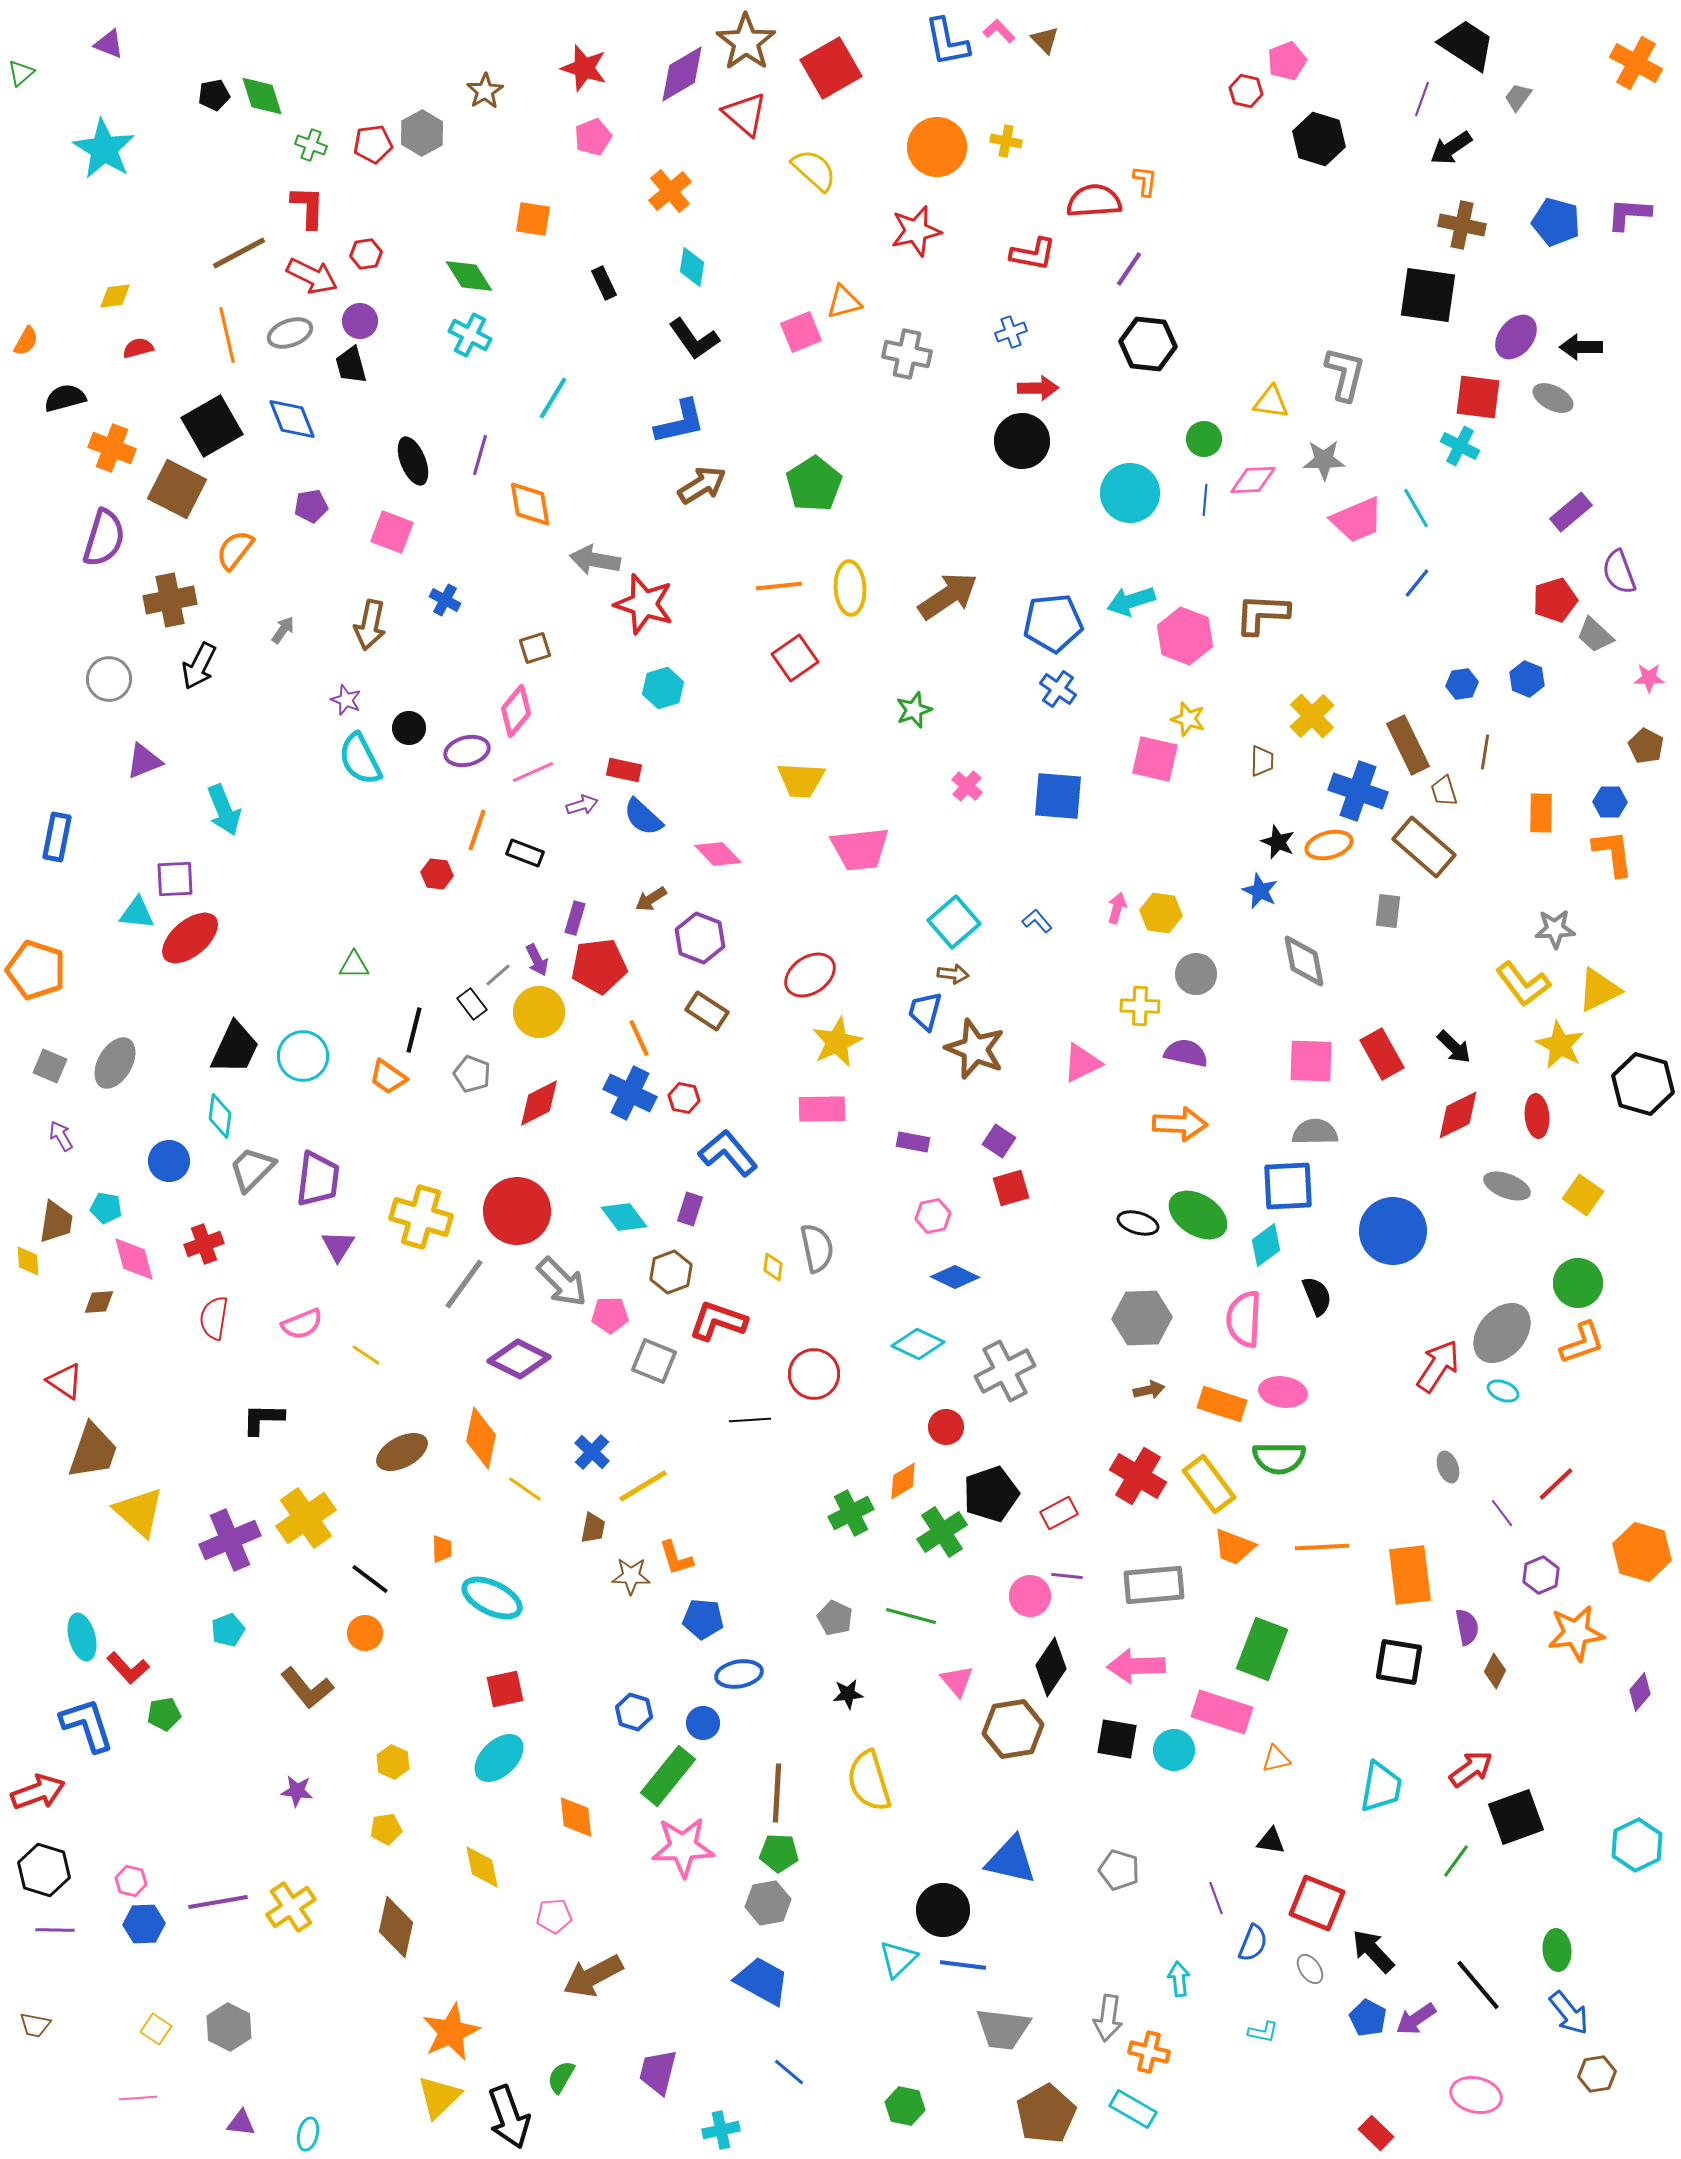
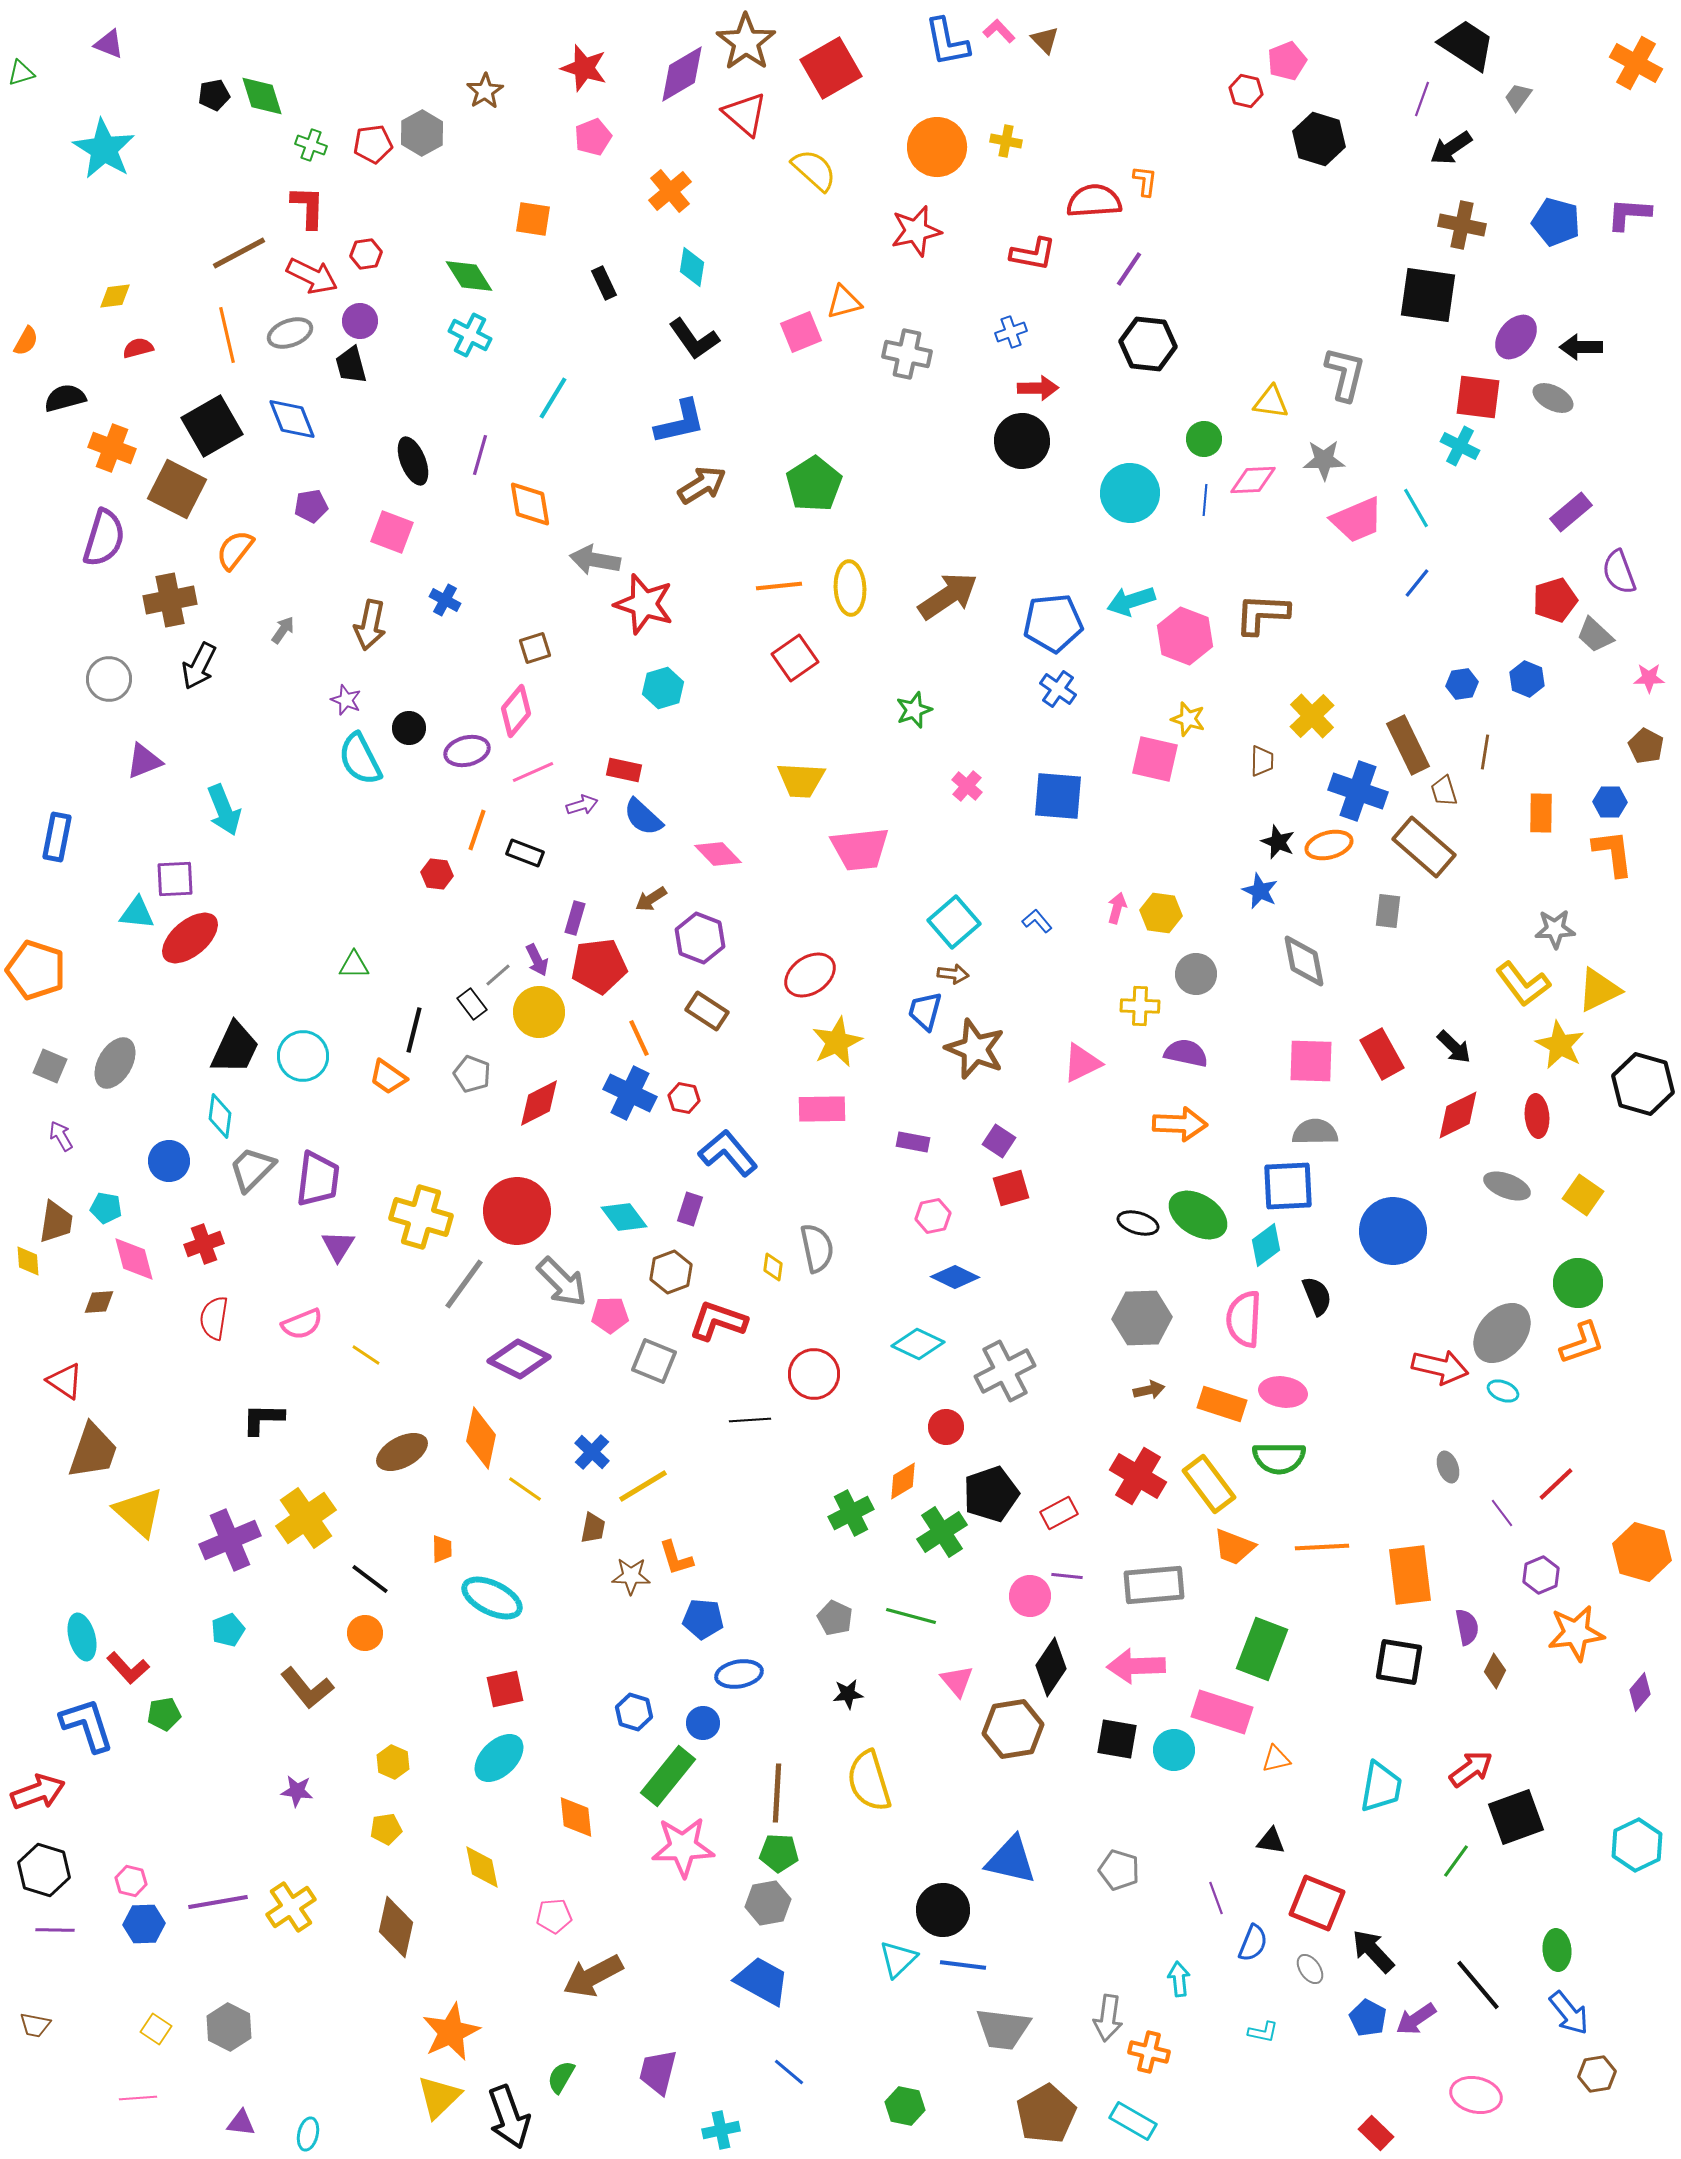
green triangle at (21, 73): rotated 24 degrees clockwise
red arrow at (1438, 1366): moved 2 px right, 1 px down; rotated 70 degrees clockwise
cyan rectangle at (1133, 2109): moved 12 px down
